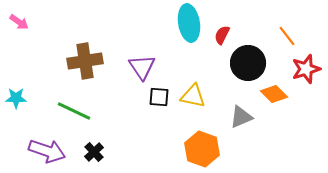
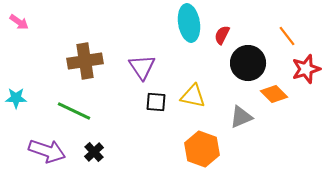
black square: moved 3 px left, 5 px down
